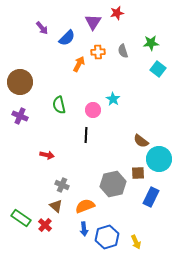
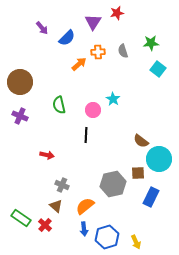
orange arrow: rotated 21 degrees clockwise
orange semicircle: rotated 18 degrees counterclockwise
